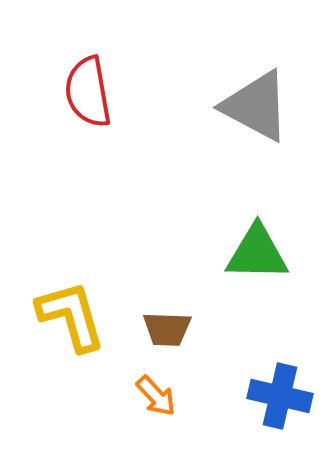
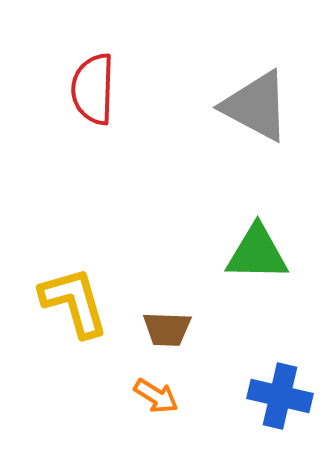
red semicircle: moved 5 px right, 3 px up; rotated 12 degrees clockwise
yellow L-shape: moved 3 px right, 14 px up
orange arrow: rotated 15 degrees counterclockwise
